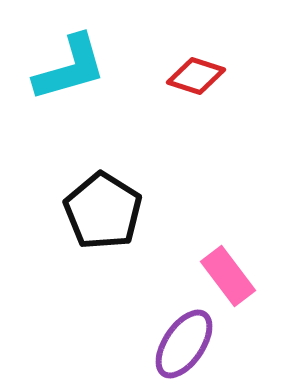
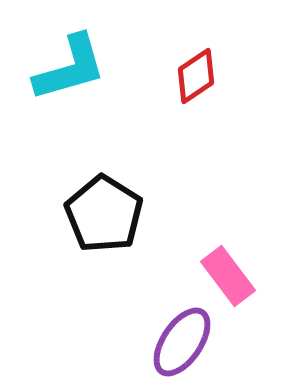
red diamond: rotated 52 degrees counterclockwise
black pentagon: moved 1 px right, 3 px down
purple ellipse: moved 2 px left, 2 px up
